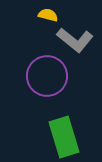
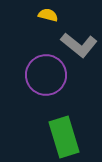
gray L-shape: moved 4 px right, 5 px down
purple circle: moved 1 px left, 1 px up
